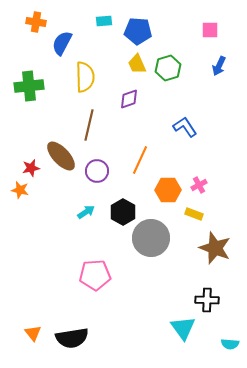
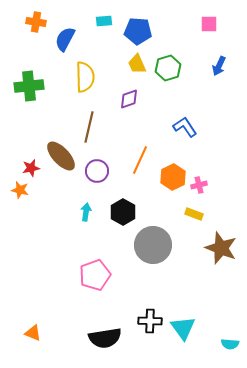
pink square: moved 1 px left, 6 px up
blue semicircle: moved 3 px right, 4 px up
brown line: moved 2 px down
pink cross: rotated 14 degrees clockwise
orange hexagon: moved 5 px right, 13 px up; rotated 25 degrees counterclockwise
cyan arrow: rotated 48 degrees counterclockwise
gray circle: moved 2 px right, 7 px down
brown star: moved 6 px right
pink pentagon: rotated 16 degrees counterclockwise
black cross: moved 57 px left, 21 px down
orange triangle: rotated 30 degrees counterclockwise
black semicircle: moved 33 px right
